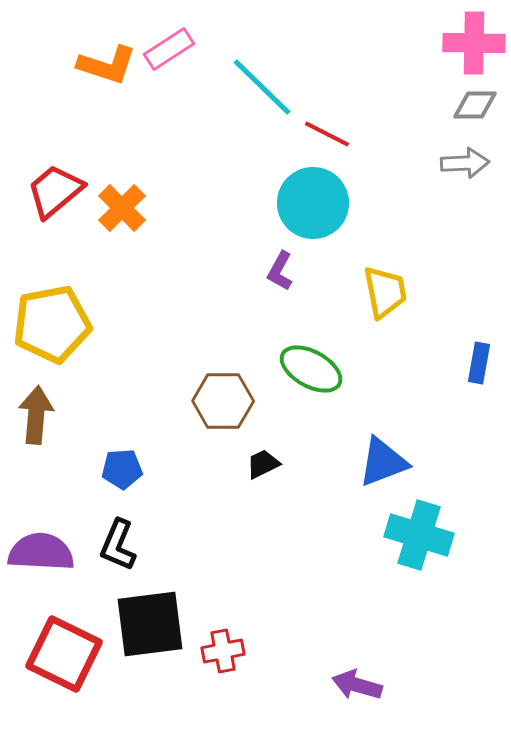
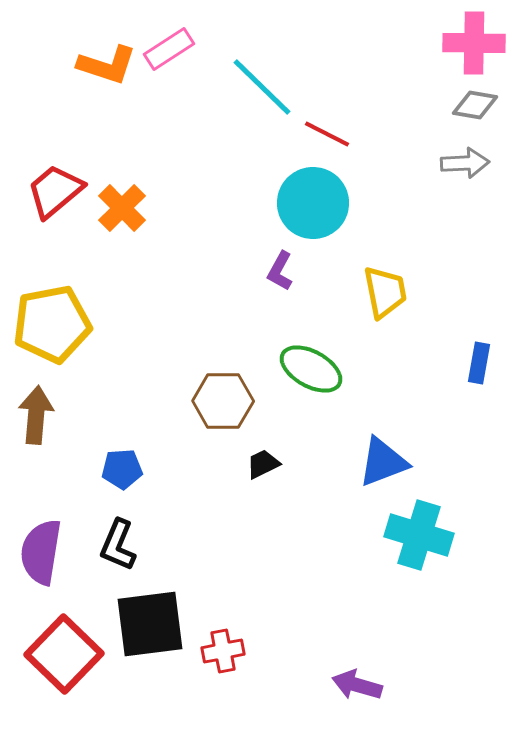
gray diamond: rotated 9 degrees clockwise
purple semicircle: rotated 84 degrees counterclockwise
red square: rotated 18 degrees clockwise
